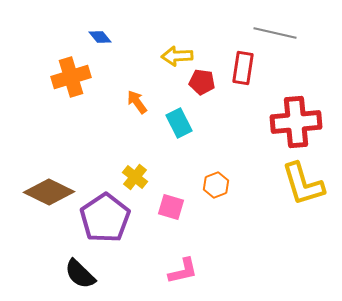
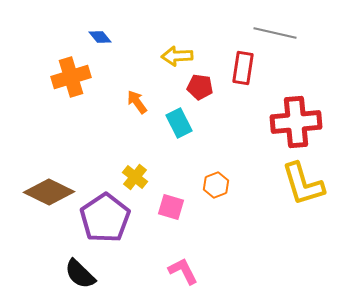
red pentagon: moved 2 px left, 5 px down
pink L-shape: rotated 104 degrees counterclockwise
